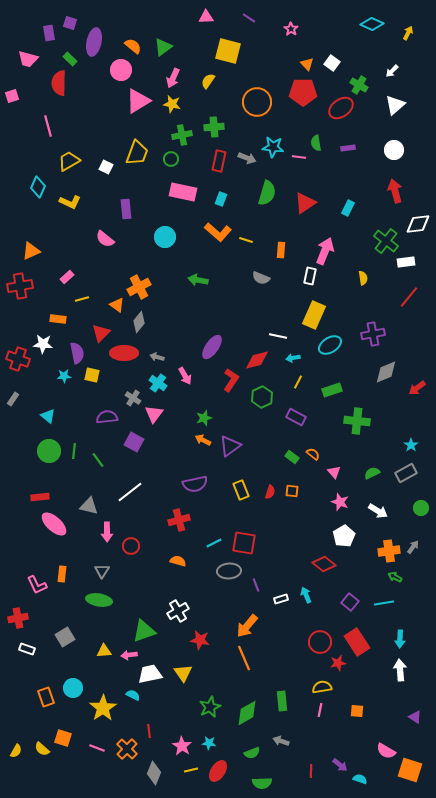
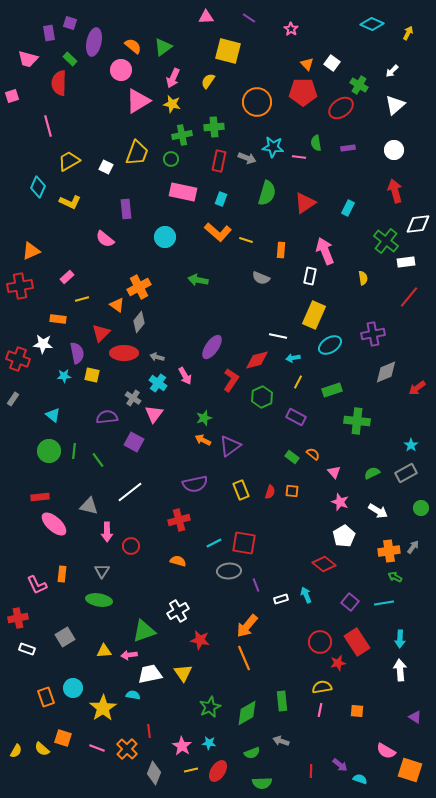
pink arrow at (325, 251): rotated 44 degrees counterclockwise
cyan triangle at (48, 416): moved 5 px right, 1 px up
cyan semicircle at (133, 695): rotated 16 degrees counterclockwise
